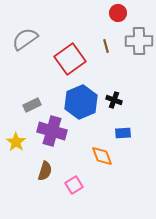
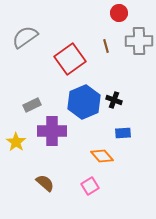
red circle: moved 1 px right
gray semicircle: moved 2 px up
blue hexagon: moved 3 px right
purple cross: rotated 16 degrees counterclockwise
orange diamond: rotated 20 degrees counterclockwise
brown semicircle: moved 12 px down; rotated 66 degrees counterclockwise
pink square: moved 16 px right, 1 px down
